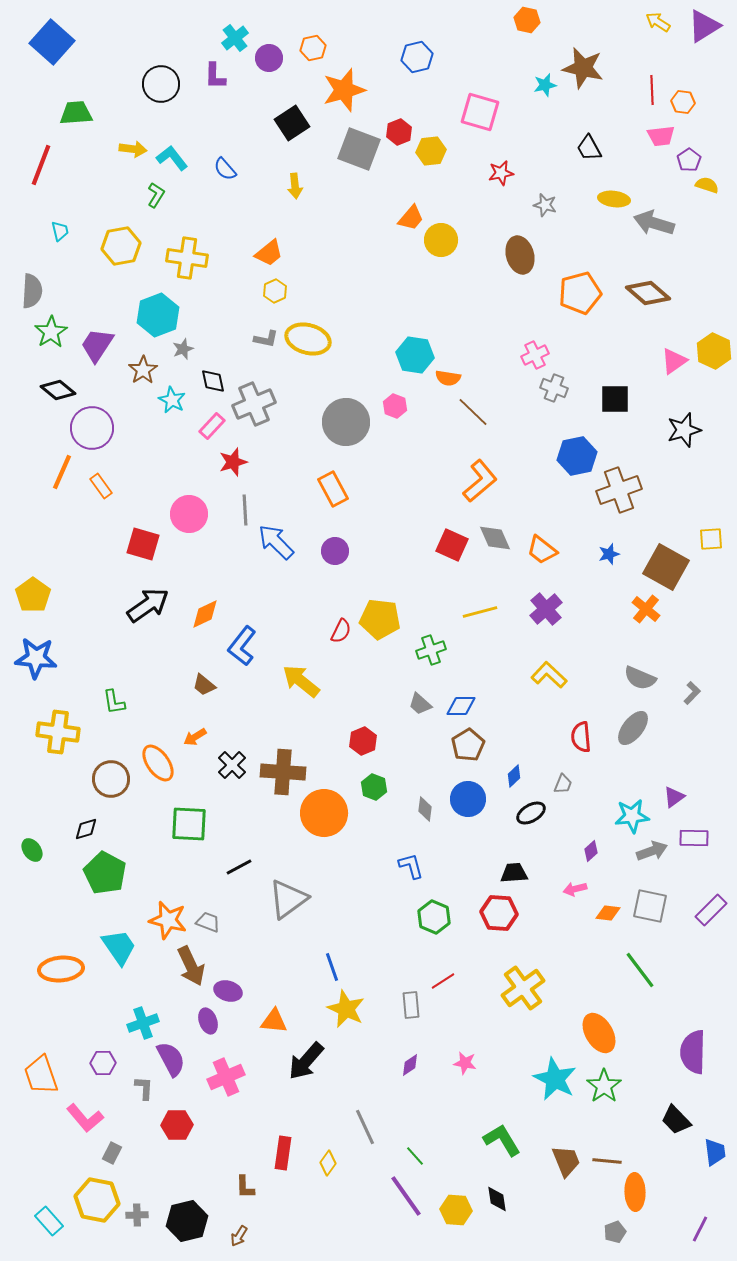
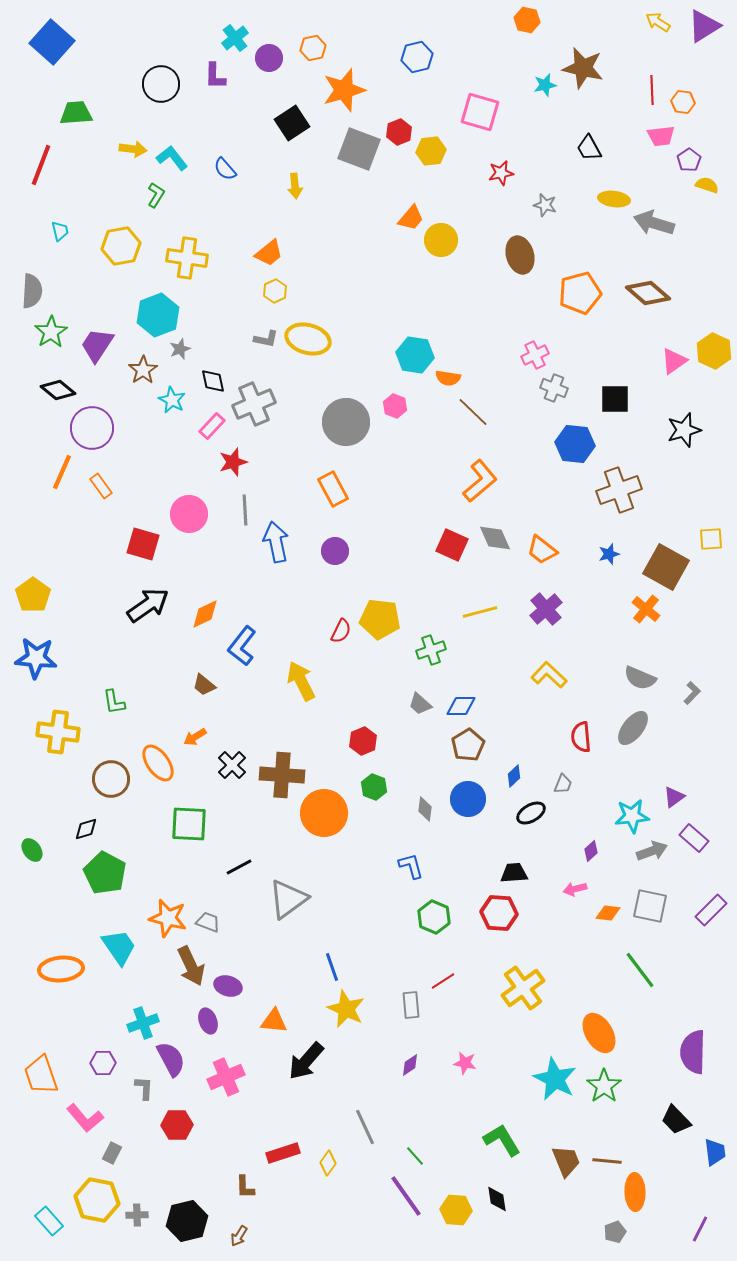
gray star at (183, 349): moved 3 px left
blue hexagon at (577, 456): moved 2 px left, 12 px up; rotated 18 degrees clockwise
blue arrow at (276, 542): rotated 33 degrees clockwise
yellow arrow at (301, 681): rotated 24 degrees clockwise
brown cross at (283, 772): moved 1 px left, 3 px down
purple rectangle at (694, 838): rotated 40 degrees clockwise
orange star at (168, 920): moved 2 px up
purple ellipse at (228, 991): moved 5 px up
red rectangle at (283, 1153): rotated 64 degrees clockwise
